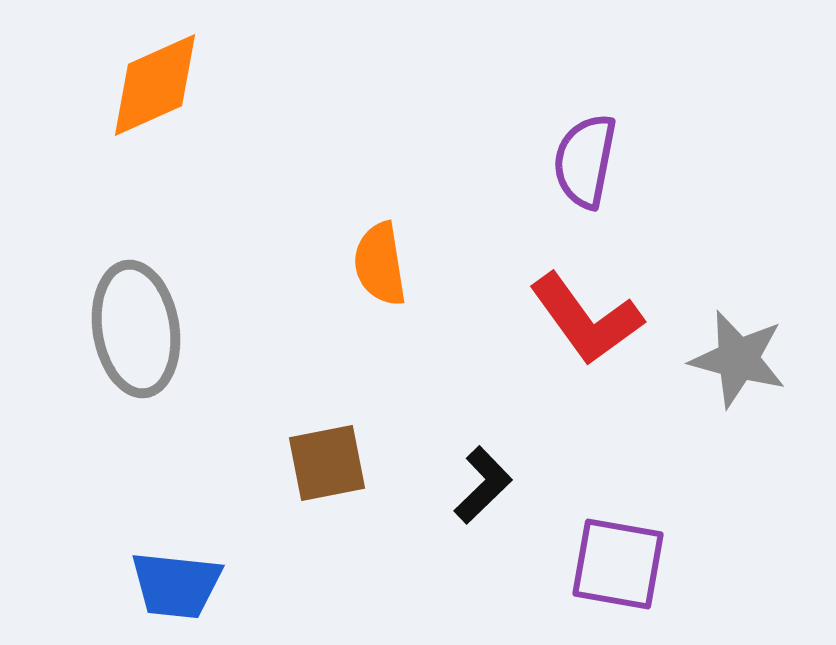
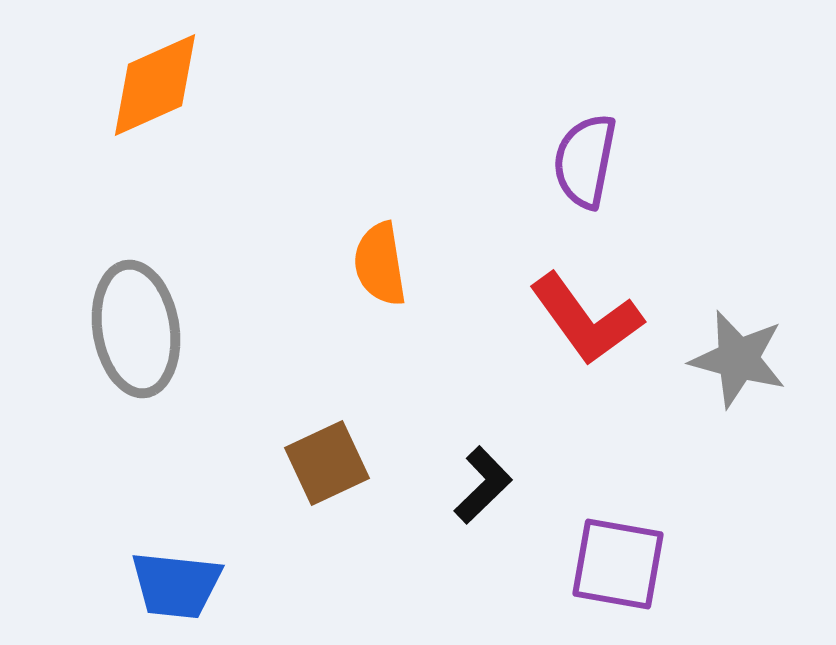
brown square: rotated 14 degrees counterclockwise
